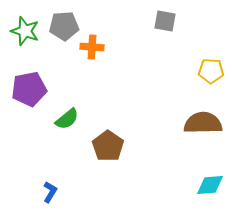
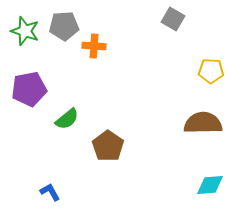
gray square: moved 8 px right, 2 px up; rotated 20 degrees clockwise
orange cross: moved 2 px right, 1 px up
blue L-shape: rotated 60 degrees counterclockwise
